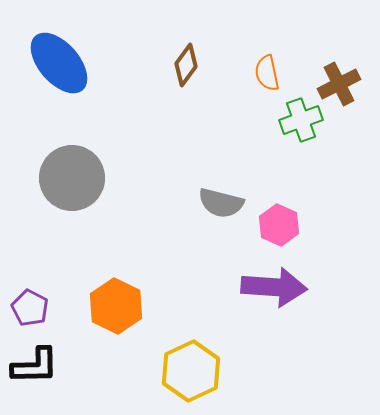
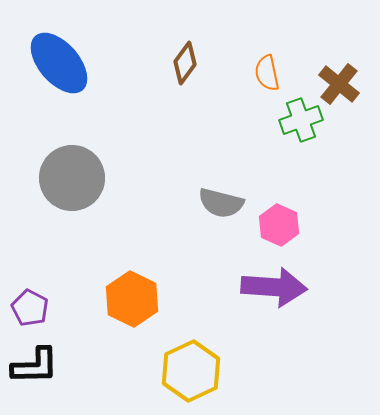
brown diamond: moved 1 px left, 2 px up
brown cross: rotated 24 degrees counterclockwise
orange hexagon: moved 16 px right, 7 px up
